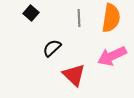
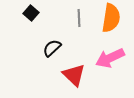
pink arrow: moved 2 px left, 2 px down
